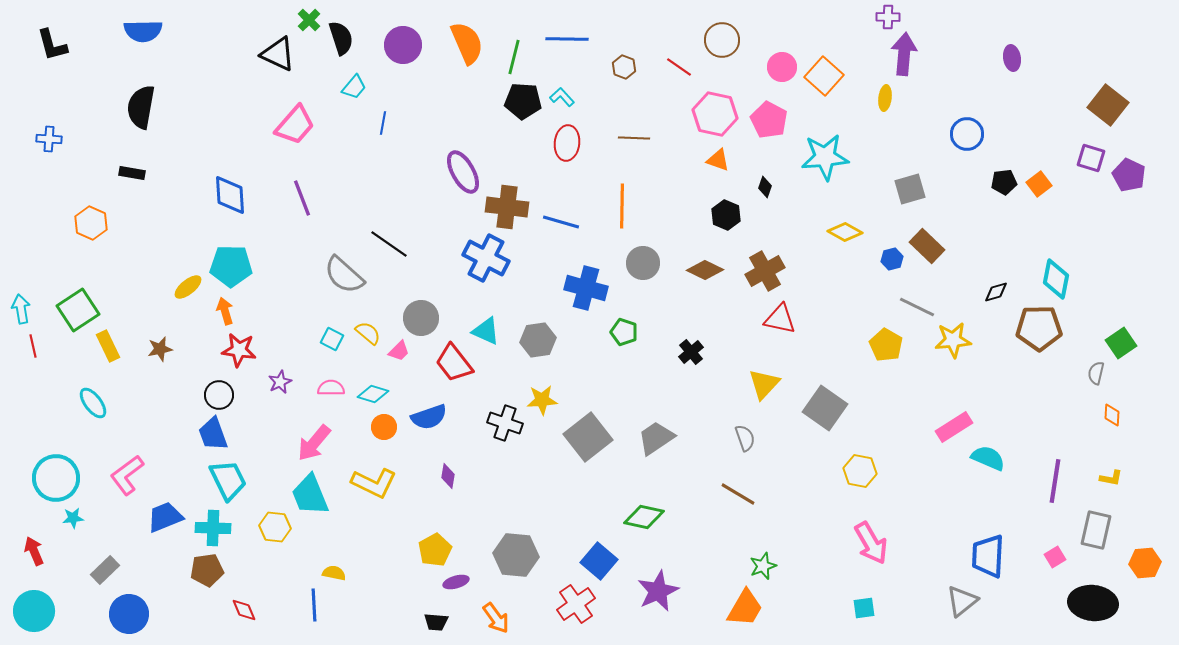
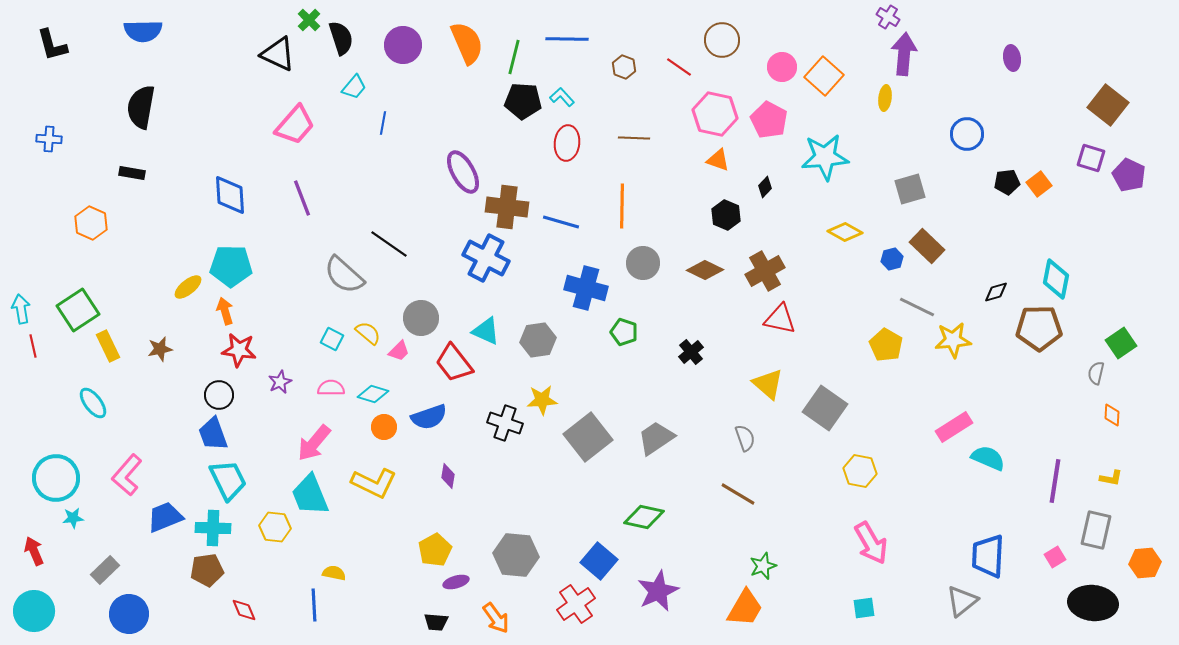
purple cross at (888, 17): rotated 30 degrees clockwise
black pentagon at (1004, 182): moved 3 px right
black diamond at (765, 187): rotated 25 degrees clockwise
yellow triangle at (764, 384): moved 4 px right; rotated 32 degrees counterclockwise
pink L-shape at (127, 475): rotated 12 degrees counterclockwise
